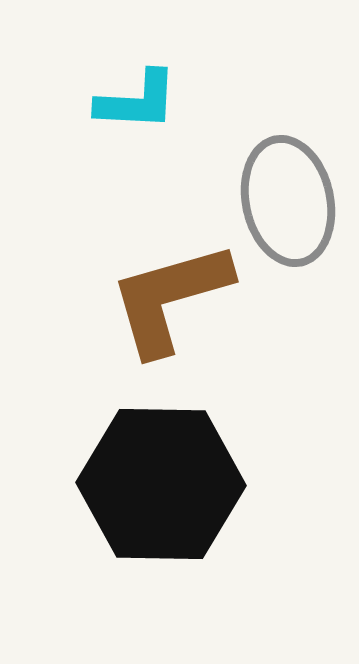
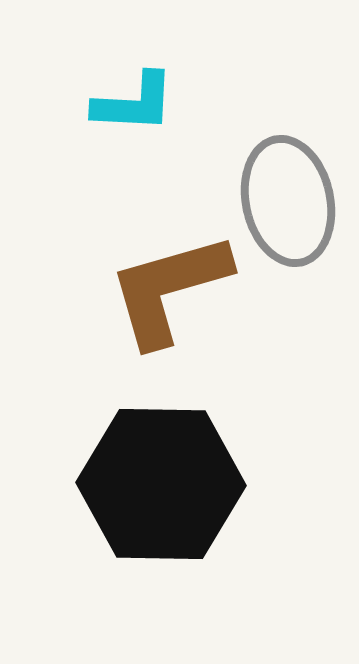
cyan L-shape: moved 3 px left, 2 px down
brown L-shape: moved 1 px left, 9 px up
